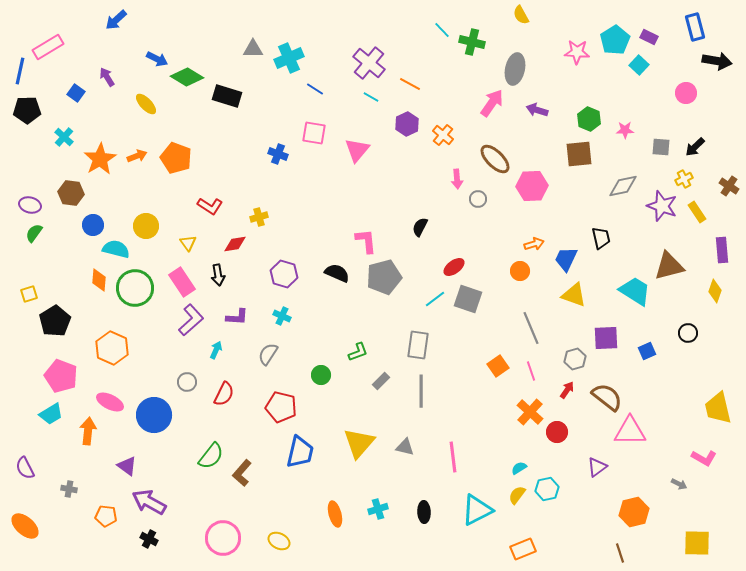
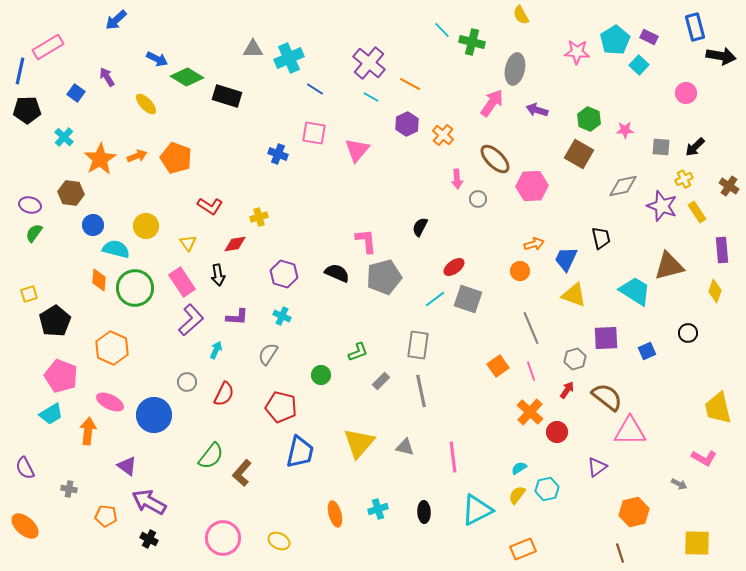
black arrow at (717, 61): moved 4 px right, 5 px up
brown square at (579, 154): rotated 36 degrees clockwise
gray line at (421, 391): rotated 12 degrees counterclockwise
